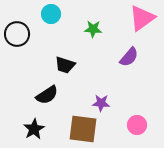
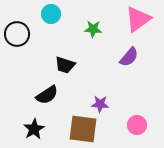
pink triangle: moved 4 px left, 1 px down
purple star: moved 1 px left, 1 px down
